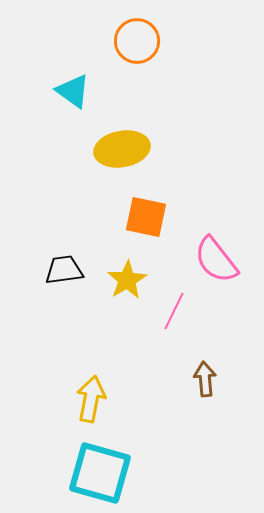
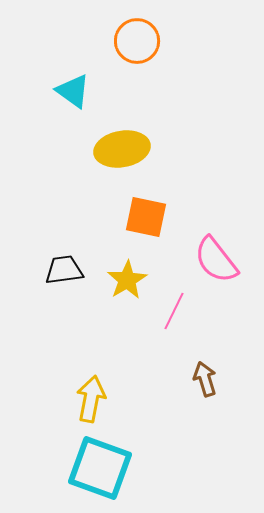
brown arrow: rotated 12 degrees counterclockwise
cyan square: moved 5 px up; rotated 4 degrees clockwise
